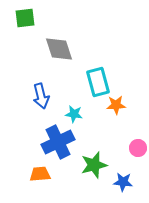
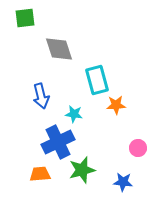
cyan rectangle: moved 1 px left, 2 px up
green star: moved 12 px left, 5 px down
